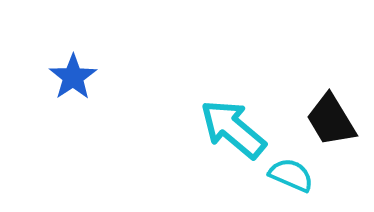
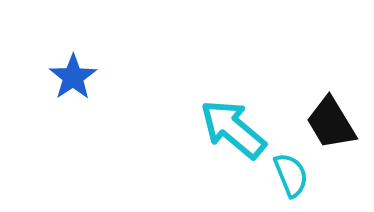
black trapezoid: moved 3 px down
cyan semicircle: rotated 45 degrees clockwise
